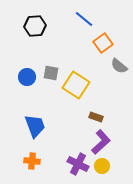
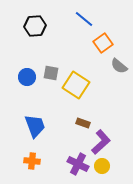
brown rectangle: moved 13 px left, 6 px down
